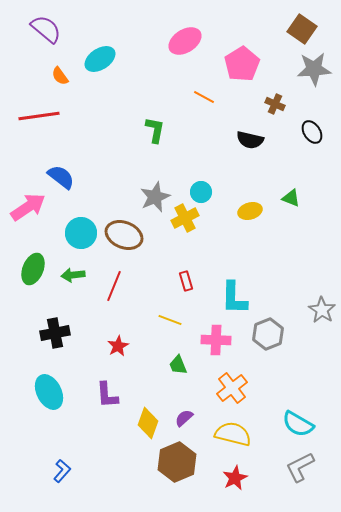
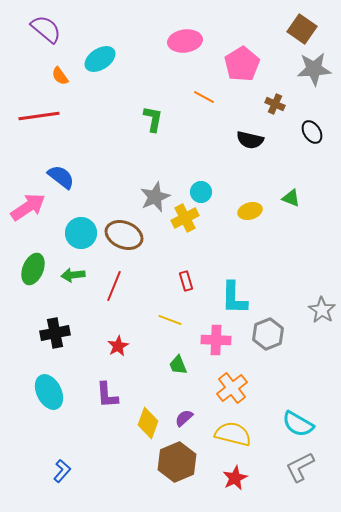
pink ellipse at (185, 41): rotated 24 degrees clockwise
green L-shape at (155, 130): moved 2 px left, 11 px up
